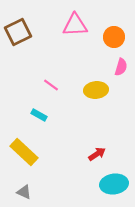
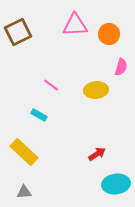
orange circle: moved 5 px left, 3 px up
cyan ellipse: moved 2 px right
gray triangle: rotated 28 degrees counterclockwise
